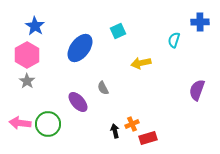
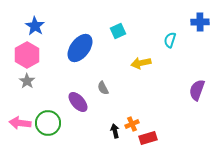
cyan semicircle: moved 4 px left
green circle: moved 1 px up
